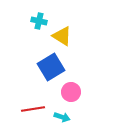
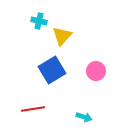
yellow triangle: rotated 40 degrees clockwise
blue square: moved 1 px right, 3 px down
pink circle: moved 25 px right, 21 px up
cyan arrow: moved 22 px right
